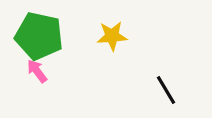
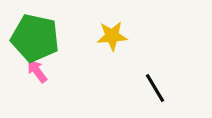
green pentagon: moved 4 px left, 2 px down
black line: moved 11 px left, 2 px up
